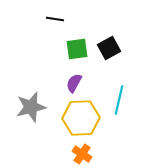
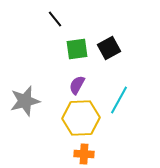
black line: rotated 42 degrees clockwise
purple semicircle: moved 3 px right, 2 px down
cyan line: rotated 16 degrees clockwise
gray star: moved 6 px left, 6 px up
orange cross: moved 2 px right; rotated 30 degrees counterclockwise
